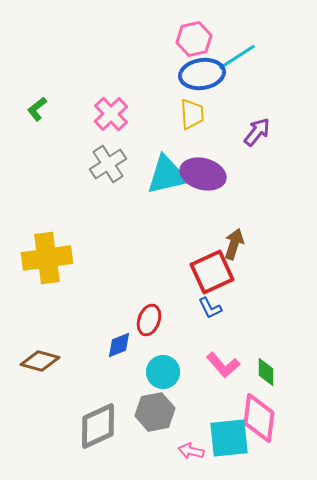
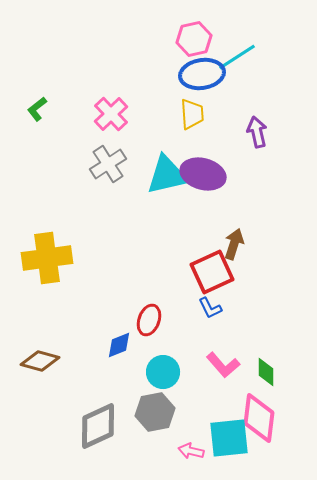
purple arrow: rotated 52 degrees counterclockwise
